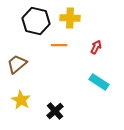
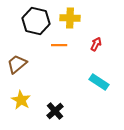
red arrow: moved 3 px up
